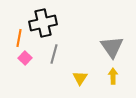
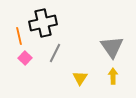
orange line: moved 2 px up; rotated 24 degrees counterclockwise
gray line: moved 1 px right, 1 px up; rotated 12 degrees clockwise
